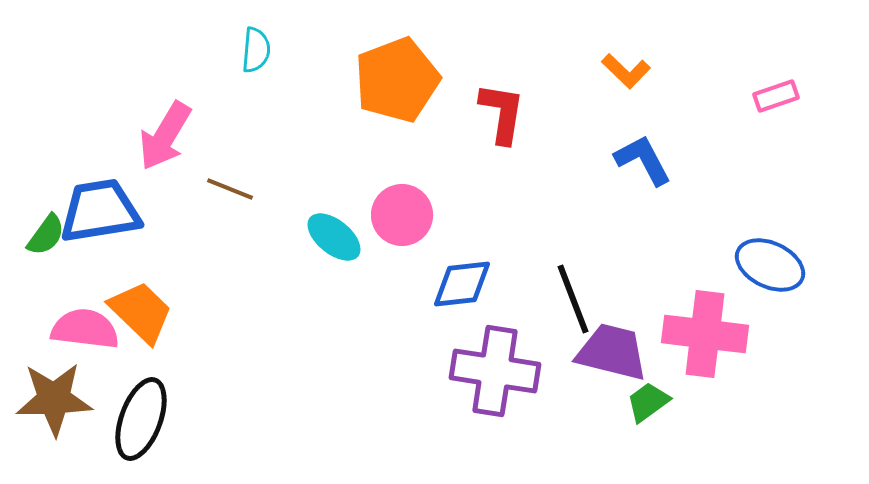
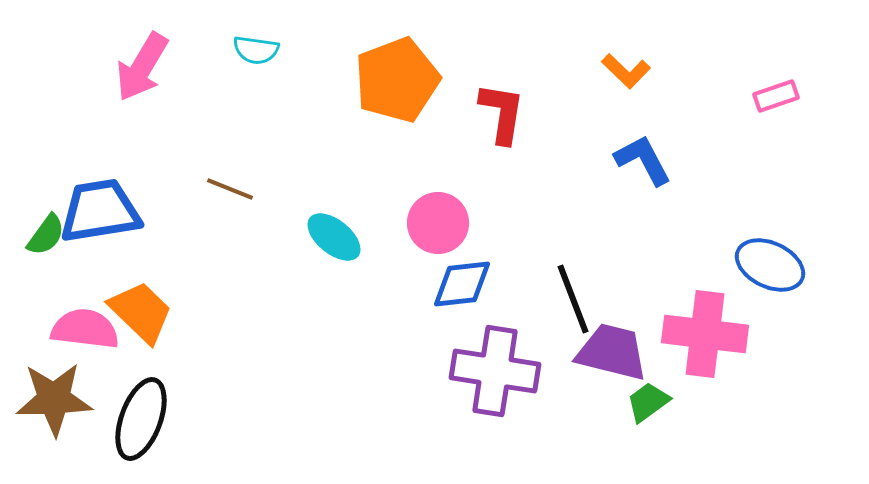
cyan semicircle: rotated 93 degrees clockwise
pink arrow: moved 23 px left, 69 px up
pink circle: moved 36 px right, 8 px down
